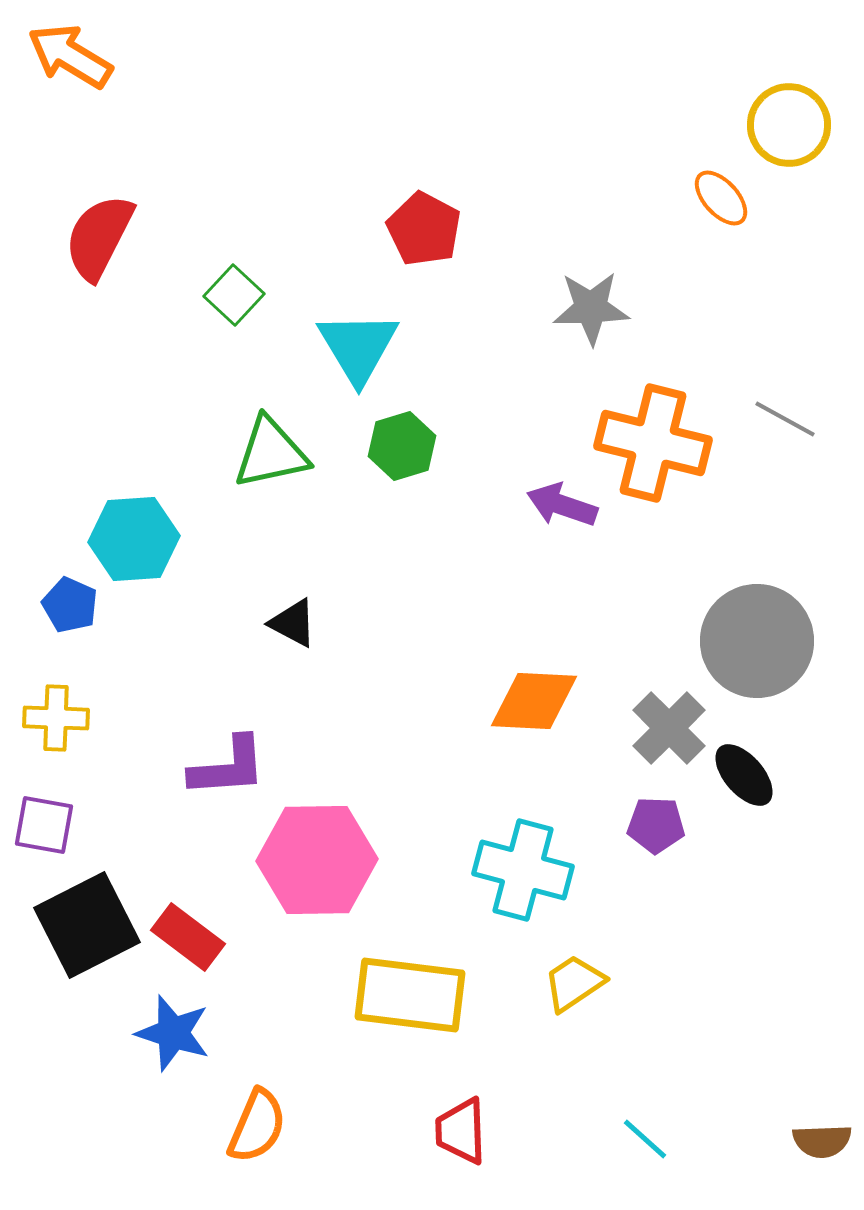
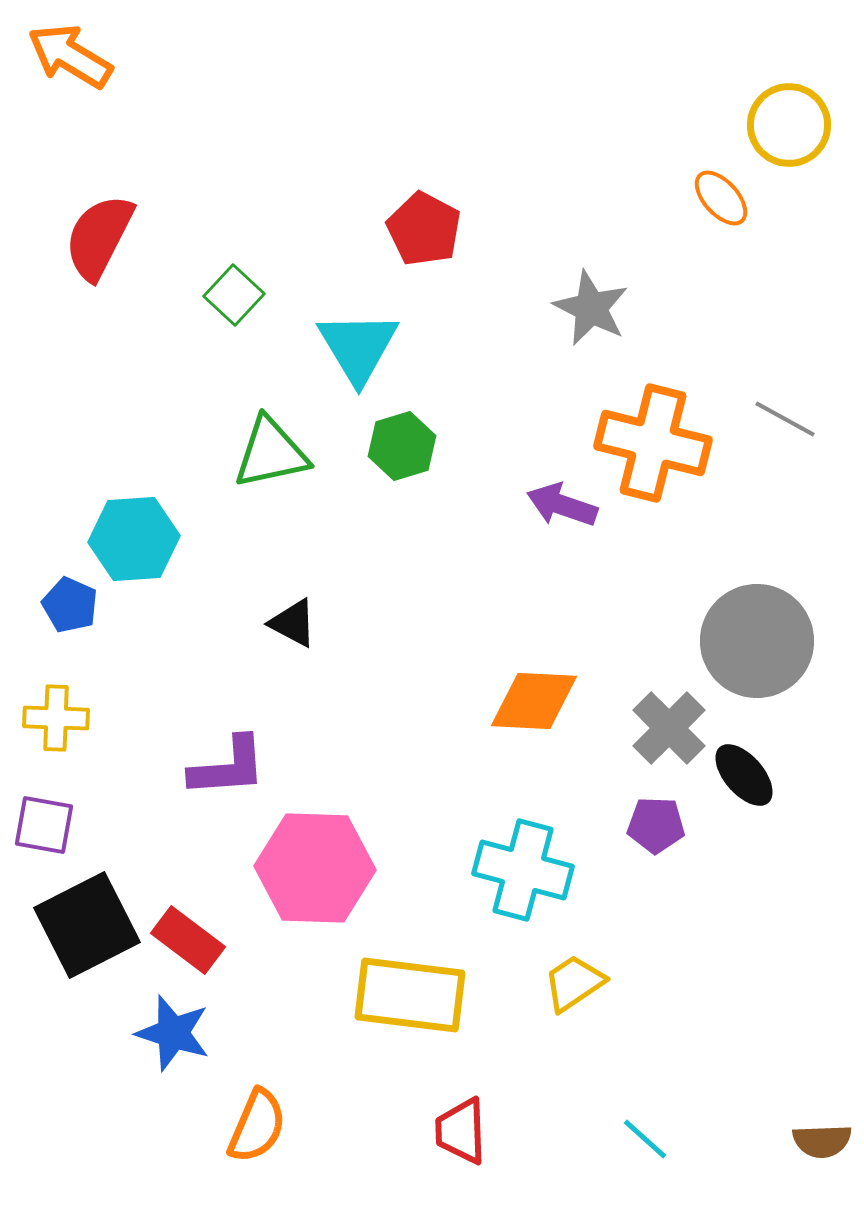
gray star: rotated 28 degrees clockwise
pink hexagon: moved 2 px left, 8 px down; rotated 3 degrees clockwise
red rectangle: moved 3 px down
